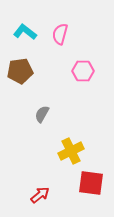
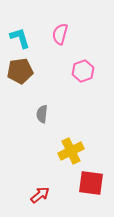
cyan L-shape: moved 5 px left, 6 px down; rotated 35 degrees clockwise
pink hexagon: rotated 20 degrees counterclockwise
gray semicircle: rotated 24 degrees counterclockwise
